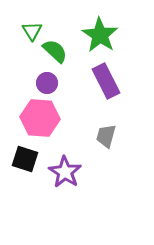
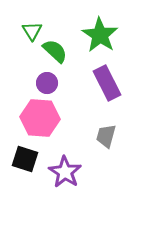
purple rectangle: moved 1 px right, 2 px down
